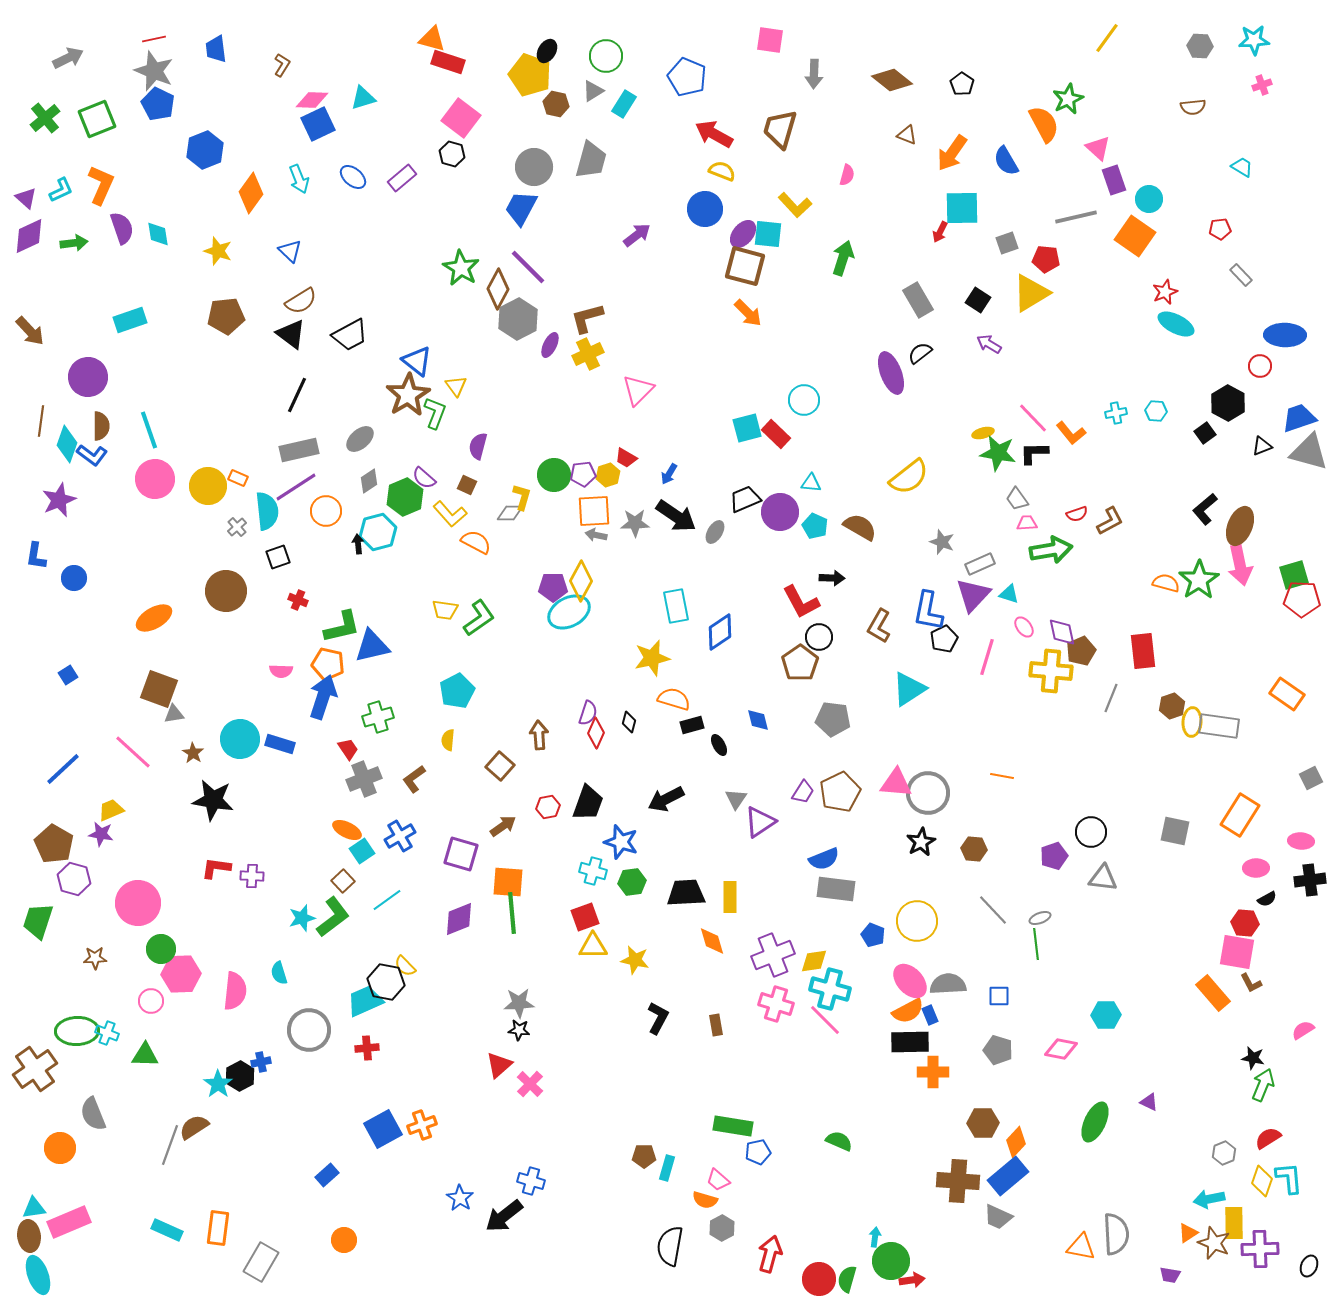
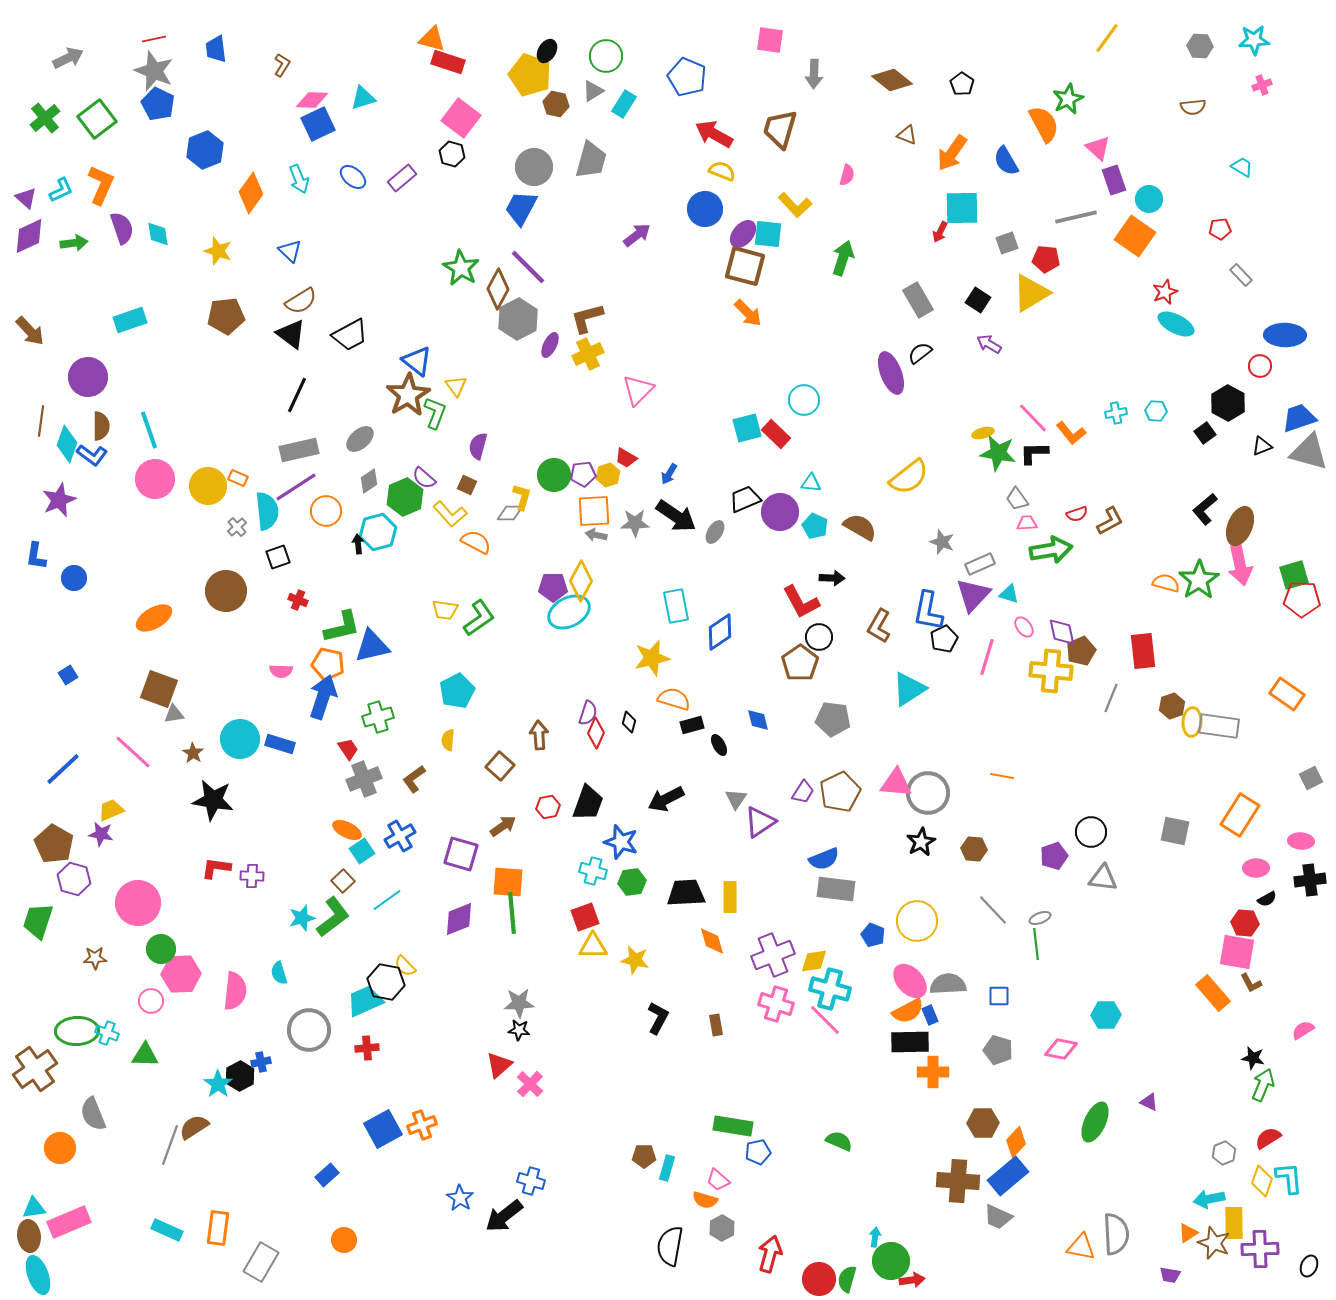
green square at (97, 119): rotated 15 degrees counterclockwise
